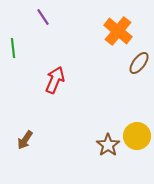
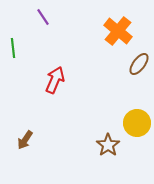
brown ellipse: moved 1 px down
yellow circle: moved 13 px up
